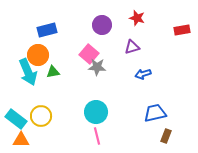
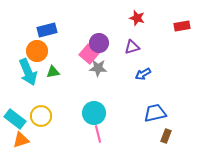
purple circle: moved 3 px left, 18 px down
red rectangle: moved 4 px up
orange circle: moved 1 px left, 4 px up
gray star: moved 1 px right, 1 px down
blue arrow: rotated 14 degrees counterclockwise
cyan circle: moved 2 px left, 1 px down
cyan rectangle: moved 1 px left
pink line: moved 1 px right, 2 px up
orange triangle: rotated 18 degrees counterclockwise
